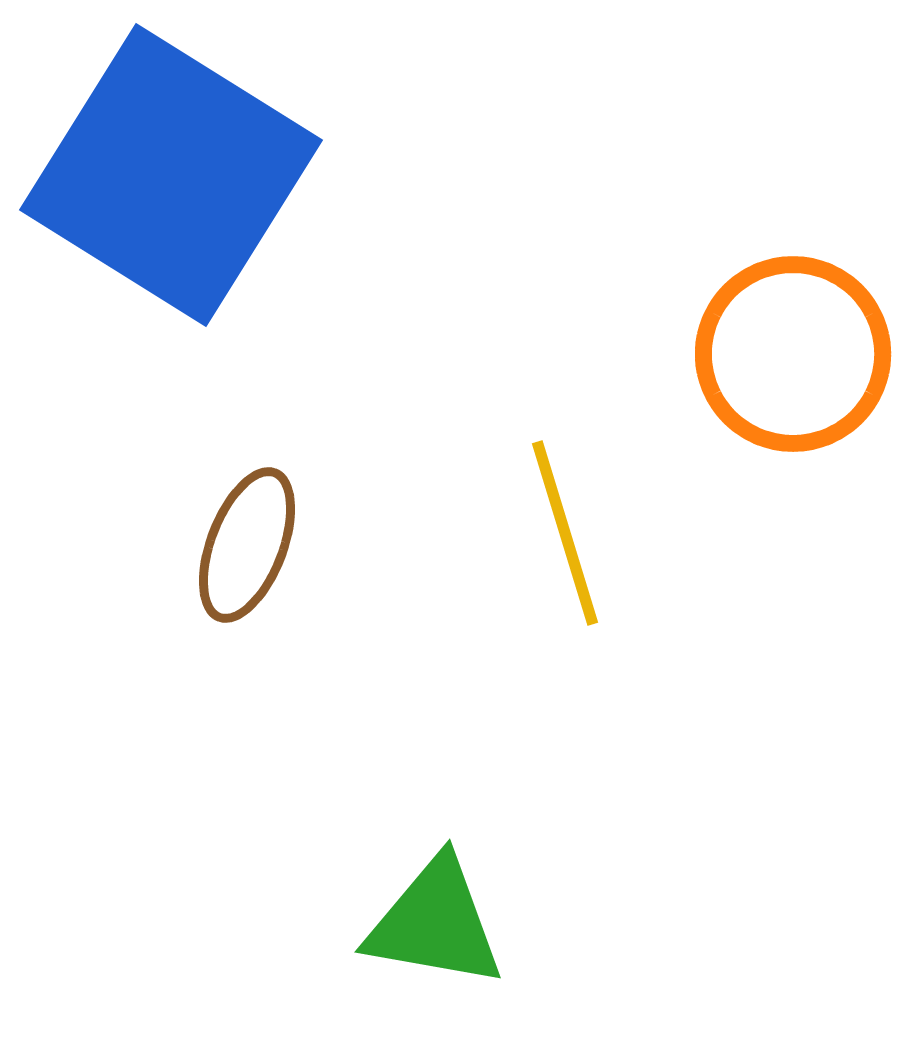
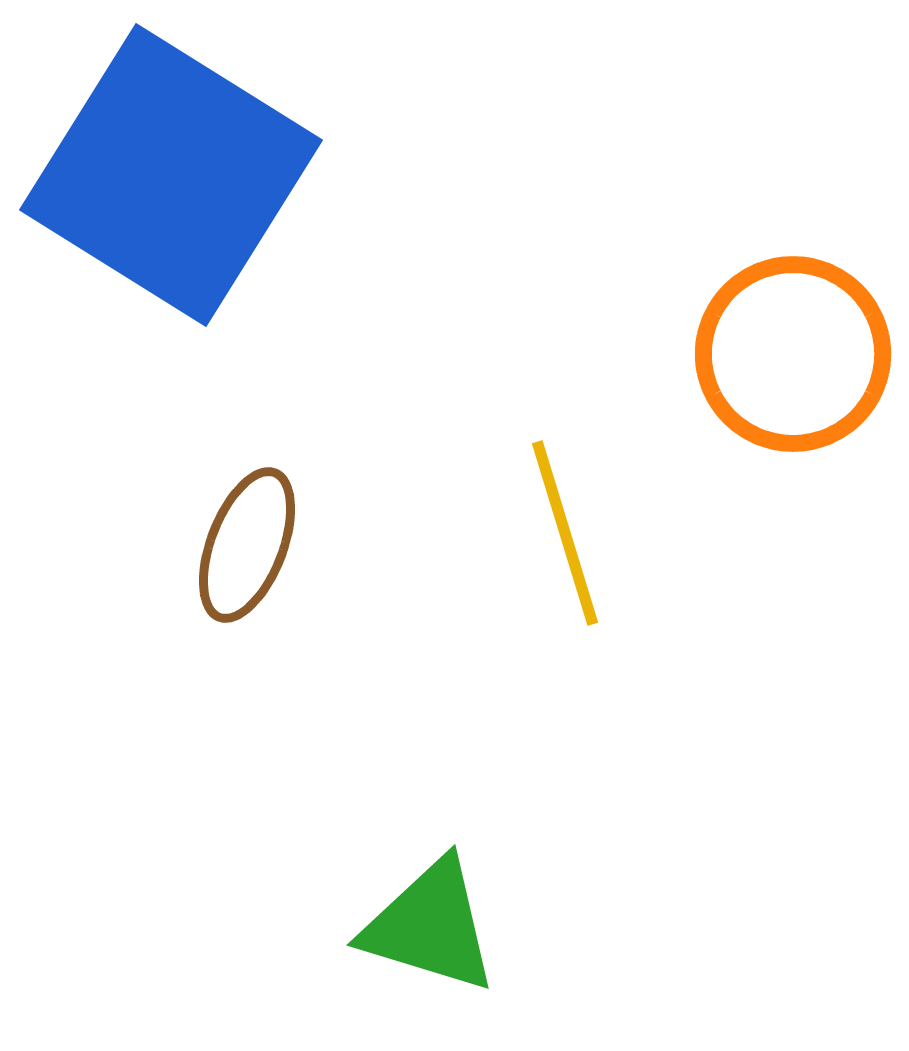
green triangle: moved 5 px left, 3 px down; rotated 7 degrees clockwise
